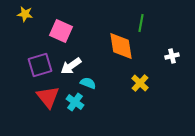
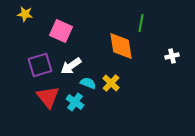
yellow cross: moved 29 px left
